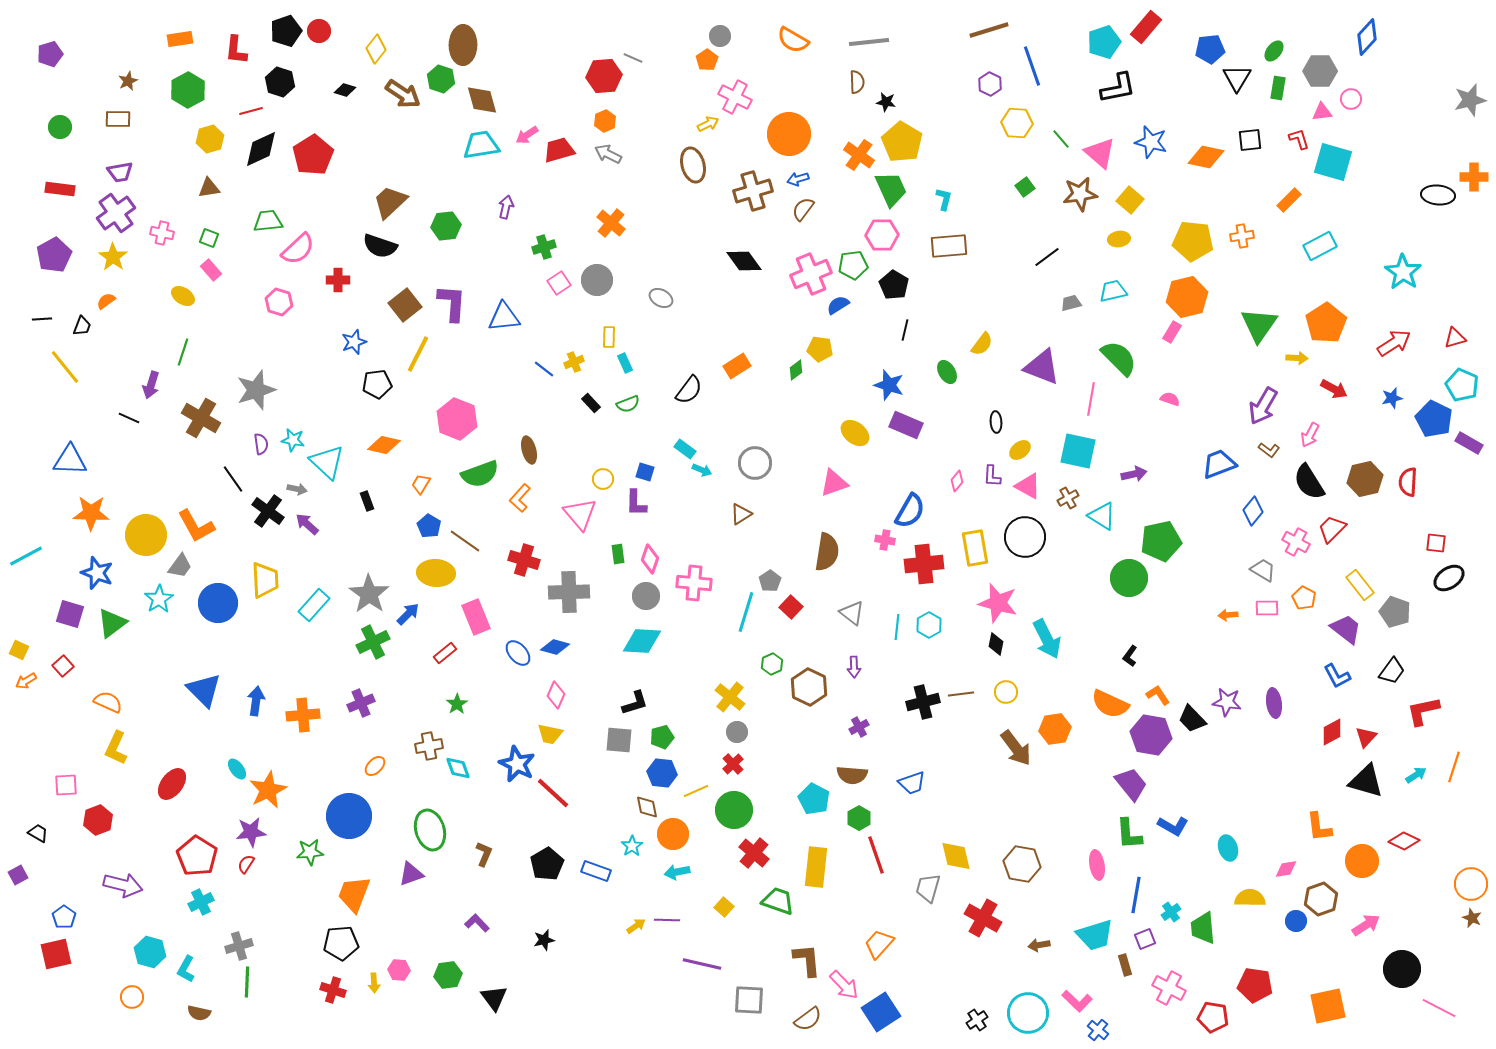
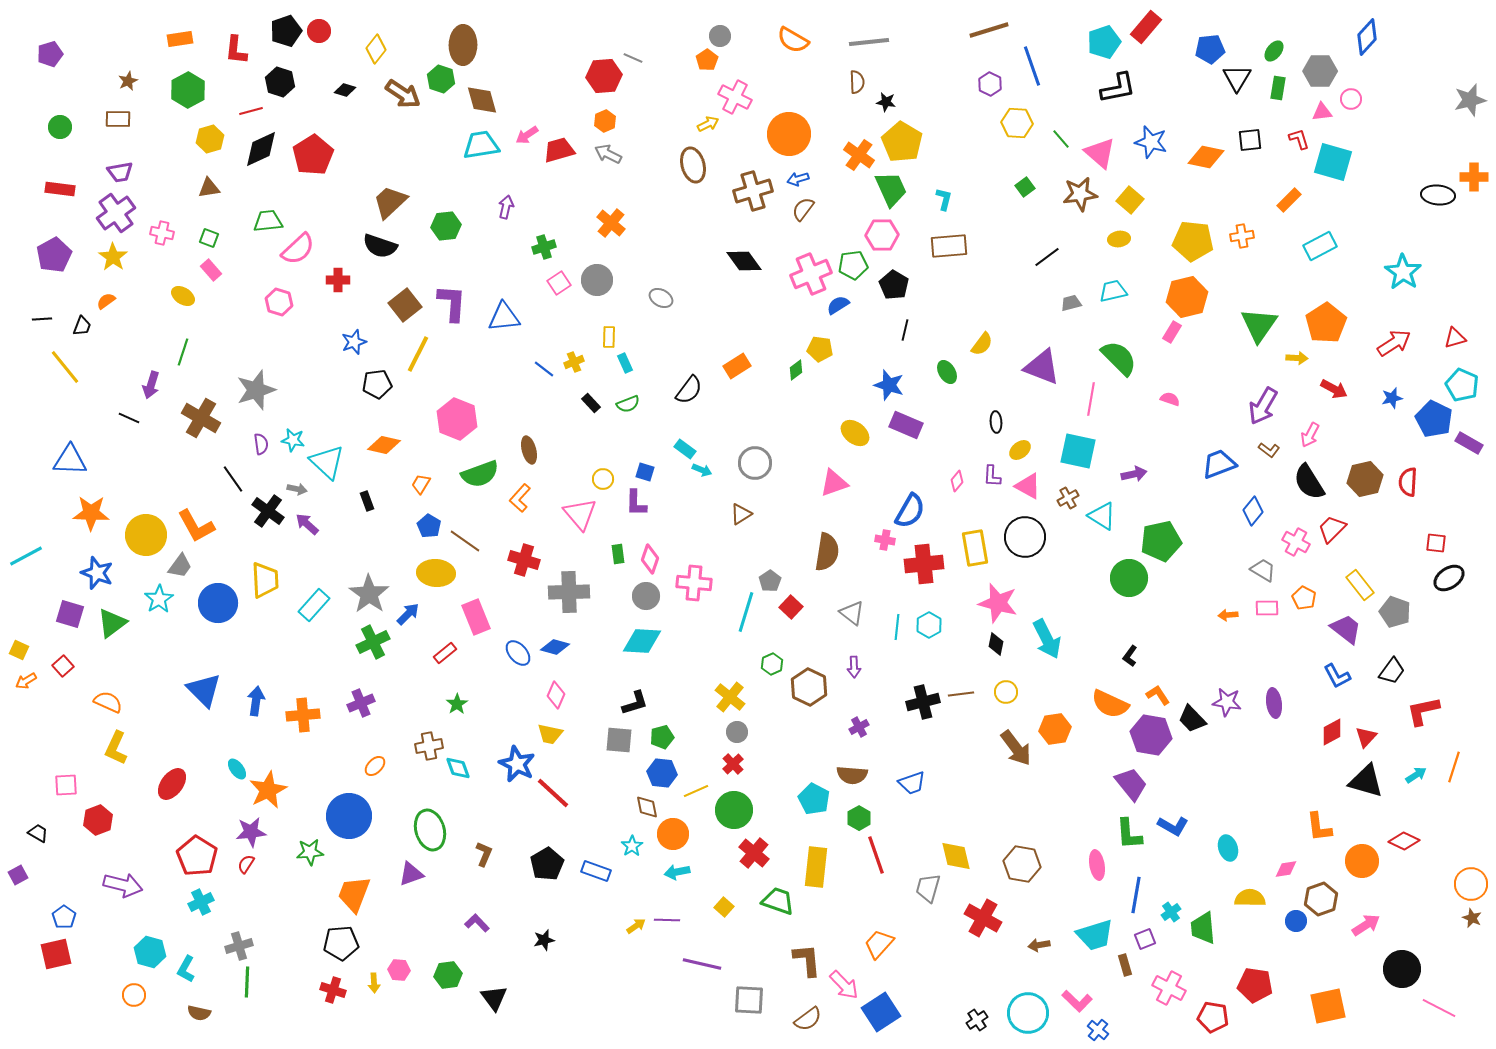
orange circle at (132, 997): moved 2 px right, 2 px up
